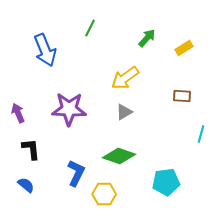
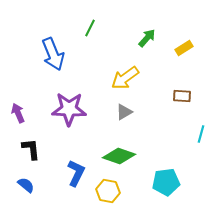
blue arrow: moved 8 px right, 4 px down
yellow hexagon: moved 4 px right, 3 px up; rotated 10 degrees clockwise
